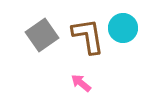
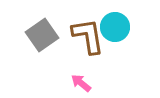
cyan circle: moved 8 px left, 1 px up
